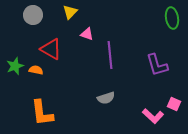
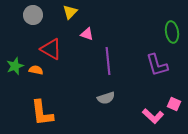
green ellipse: moved 14 px down
purple line: moved 2 px left, 6 px down
